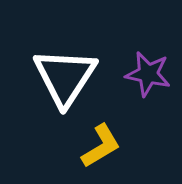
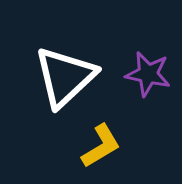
white triangle: rotated 14 degrees clockwise
